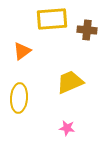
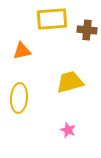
orange triangle: rotated 24 degrees clockwise
yellow trapezoid: rotated 8 degrees clockwise
pink star: moved 1 px right, 2 px down; rotated 14 degrees clockwise
